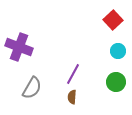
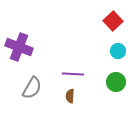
red square: moved 1 px down
purple line: rotated 65 degrees clockwise
brown semicircle: moved 2 px left, 1 px up
